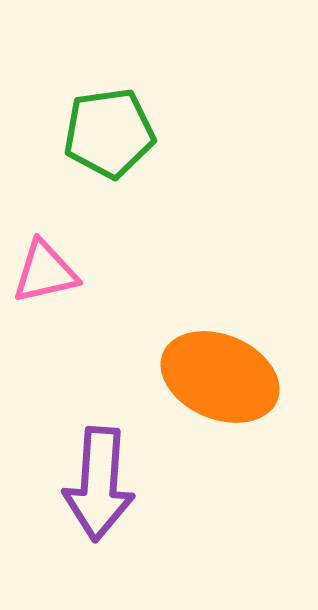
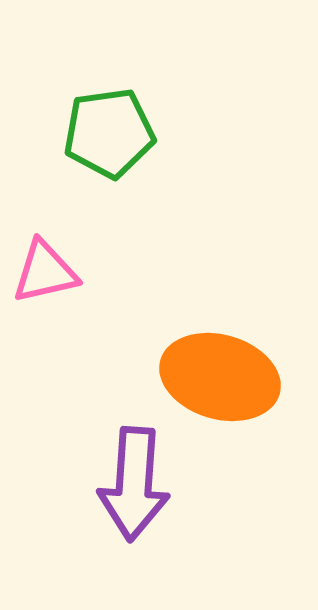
orange ellipse: rotated 7 degrees counterclockwise
purple arrow: moved 35 px right
